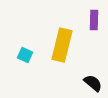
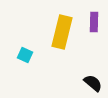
purple rectangle: moved 2 px down
yellow rectangle: moved 13 px up
